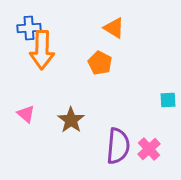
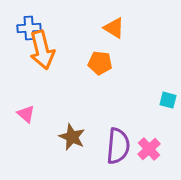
orange arrow: rotated 15 degrees counterclockwise
orange pentagon: rotated 20 degrees counterclockwise
cyan square: rotated 18 degrees clockwise
brown star: moved 1 px right, 17 px down; rotated 12 degrees counterclockwise
